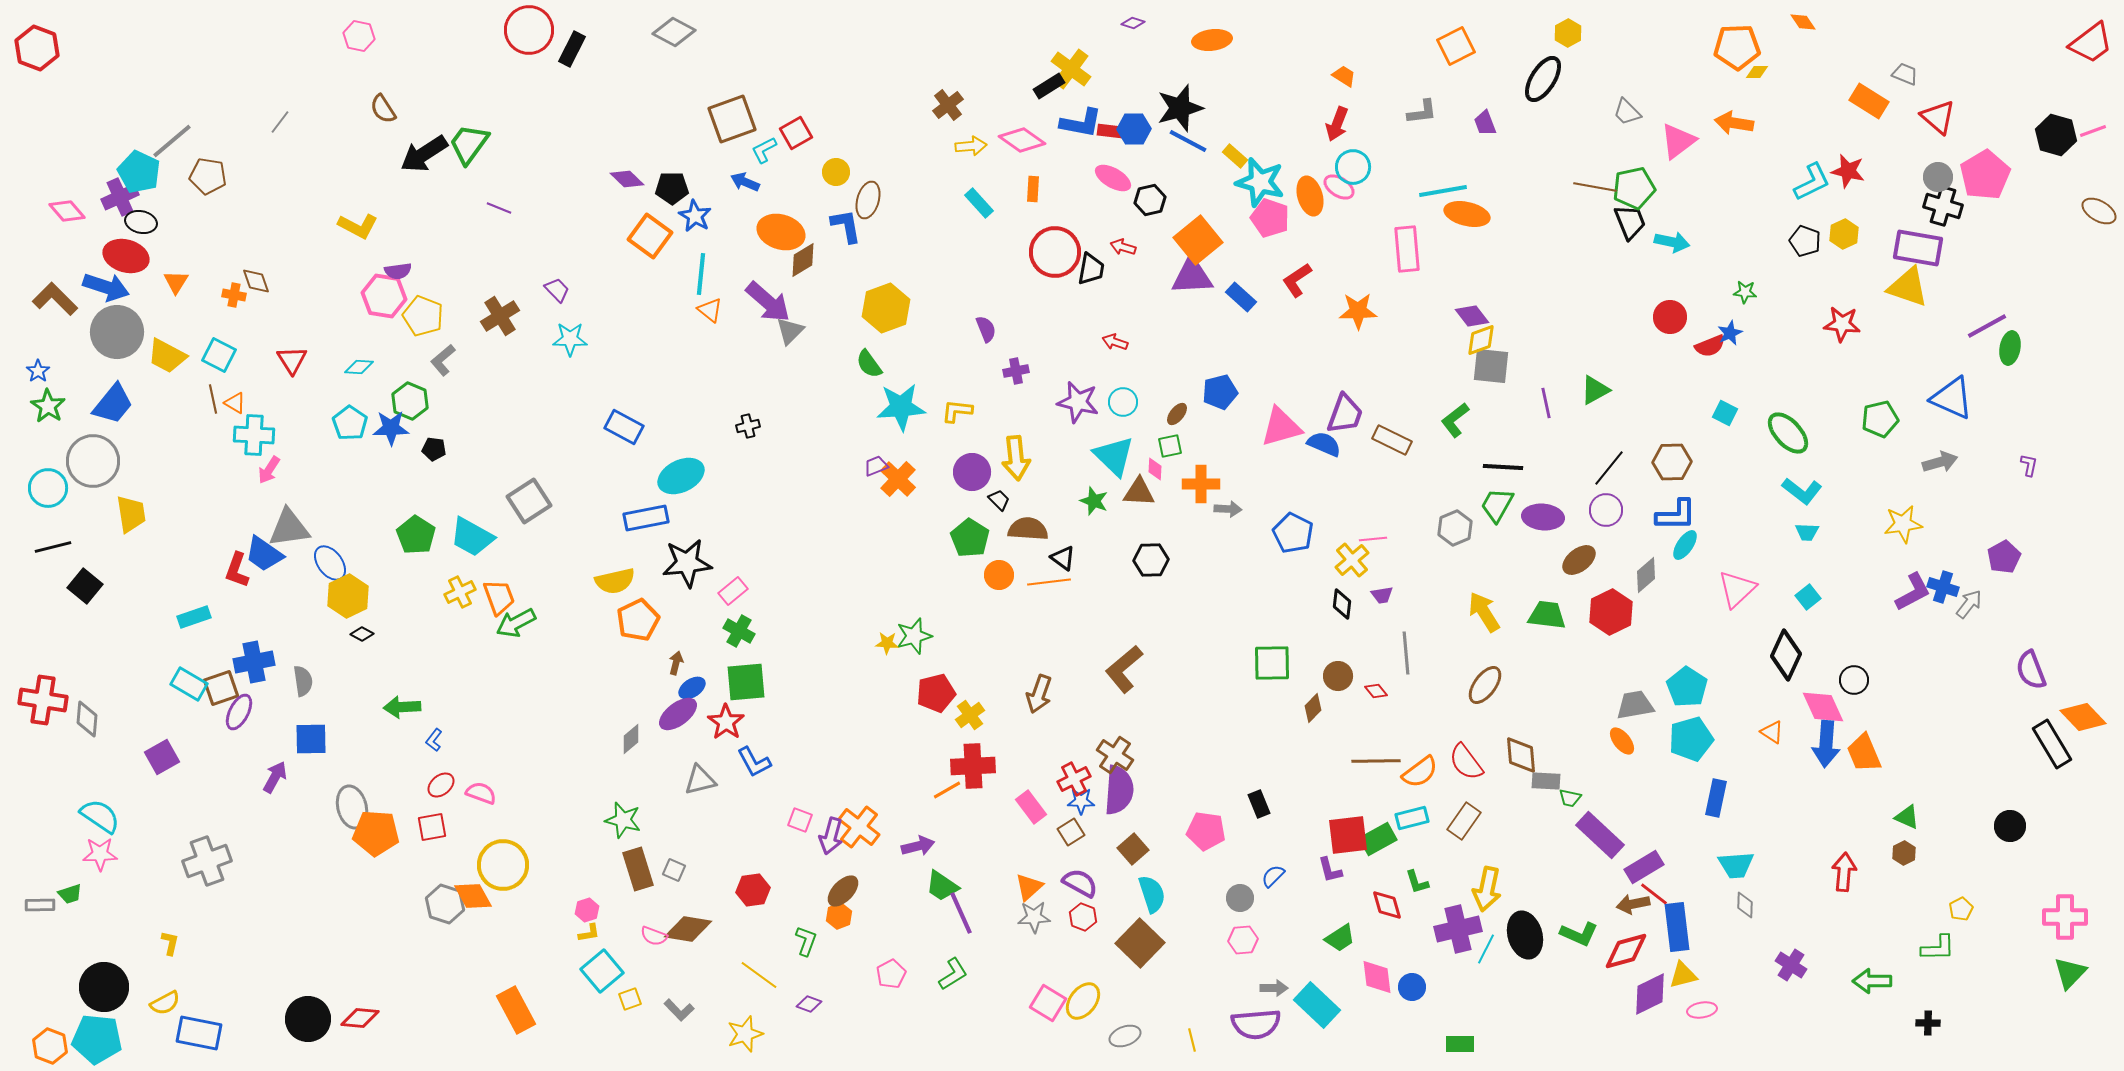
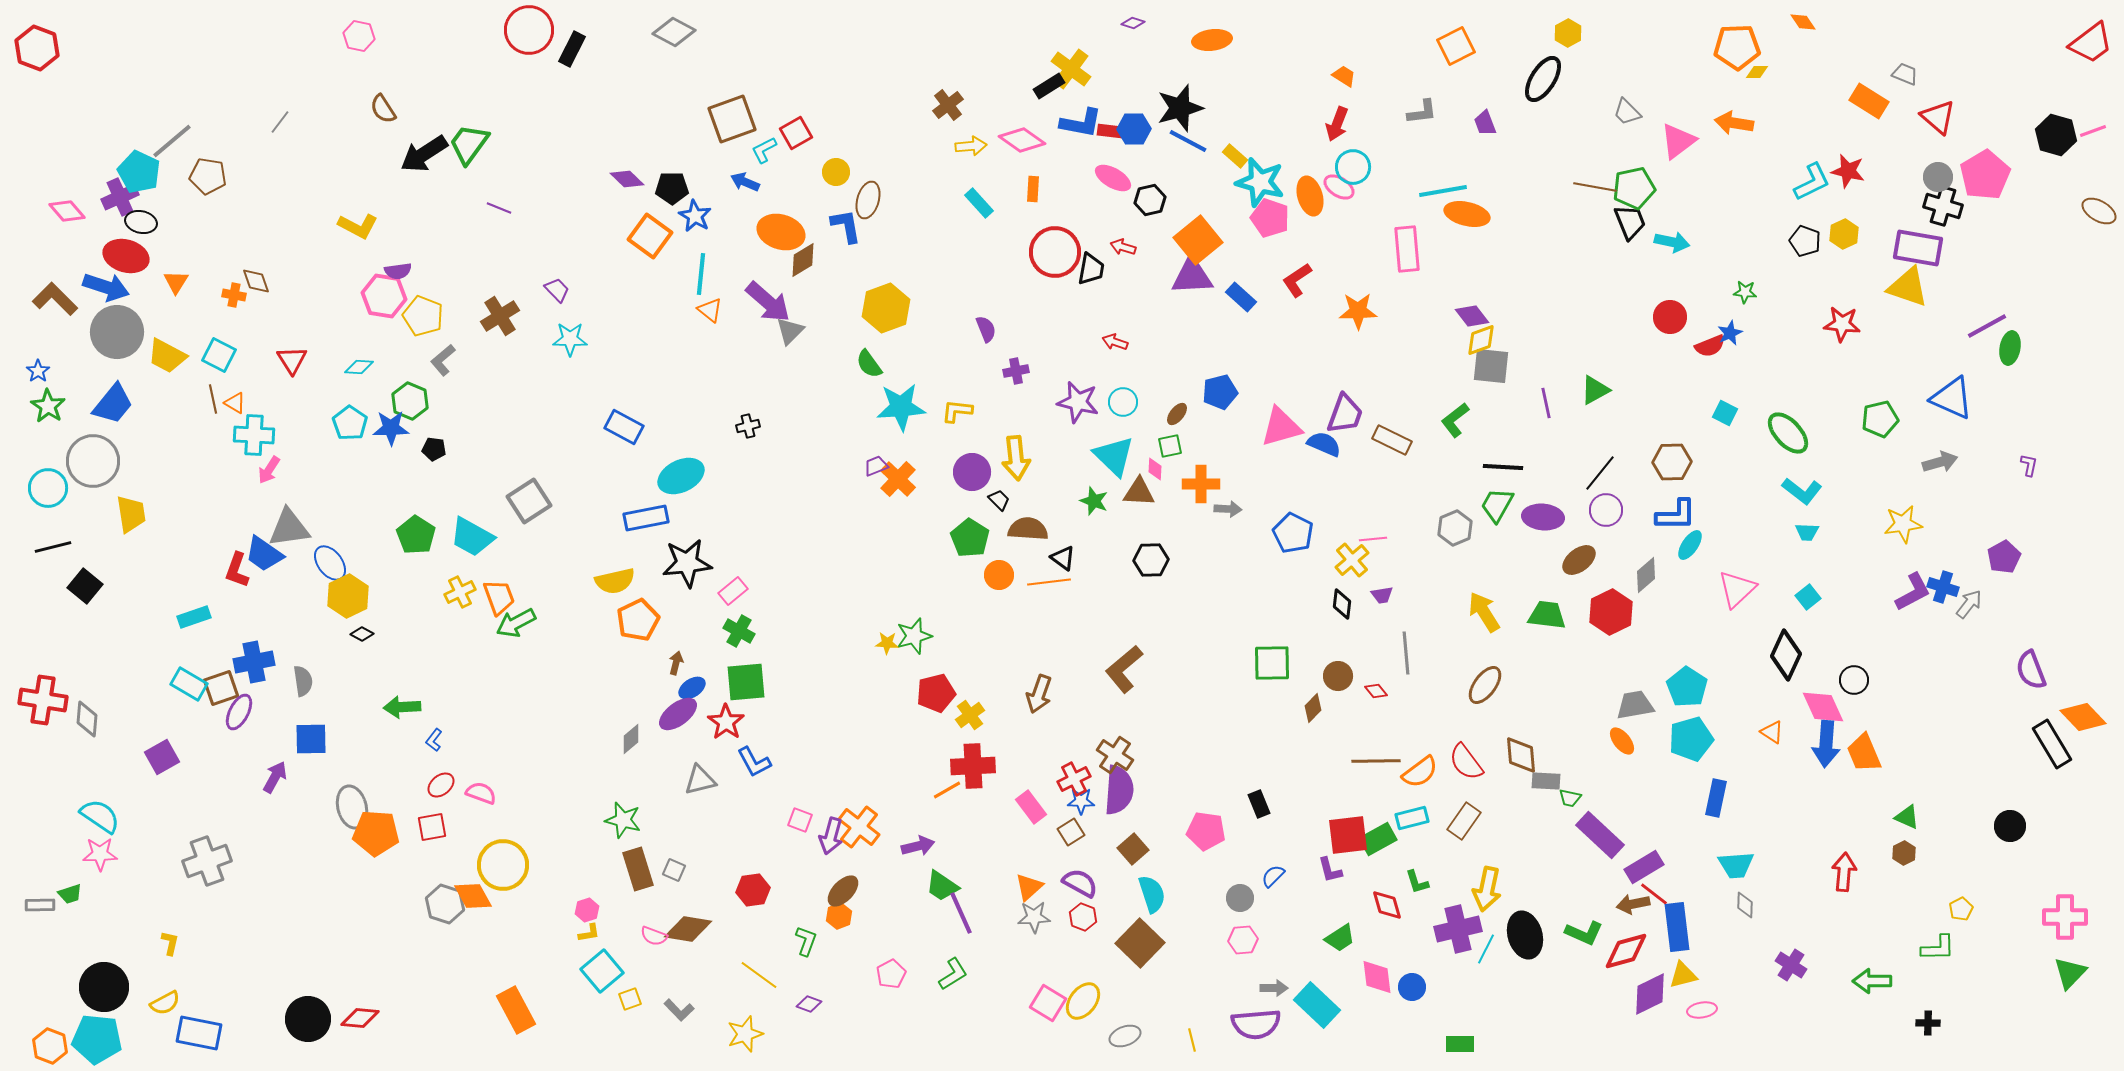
black line at (1609, 468): moved 9 px left, 5 px down
cyan ellipse at (1685, 545): moved 5 px right
green L-shape at (1579, 934): moved 5 px right, 1 px up
